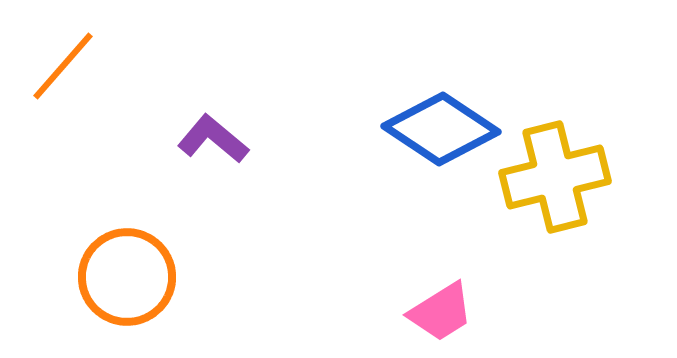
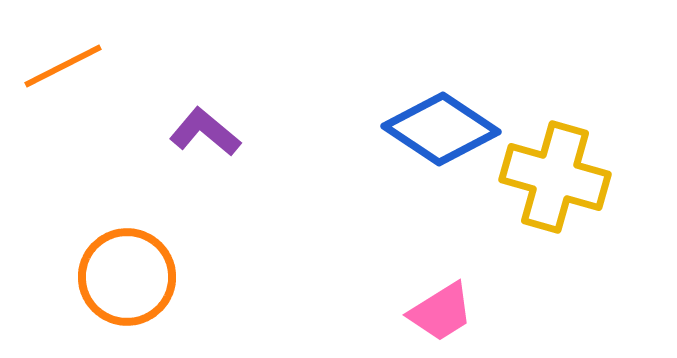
orange line: rotated 22 degrees clockwise
purple L-shape: moved 8 px left, 7 px up
yellow cross: rotated 30 degrees clockwise
